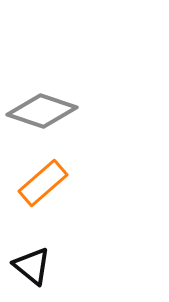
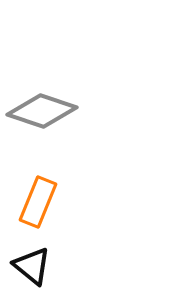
orange rectangle: moved 5 px left, 19 px down; rotated 27 degrees counterclockwise
